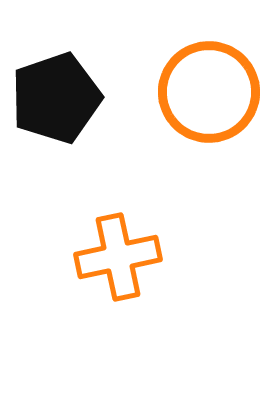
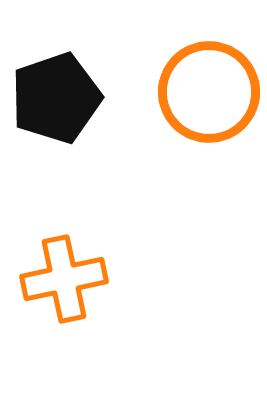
orange cross: moved 54 px left, 22 px down
